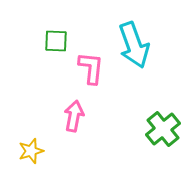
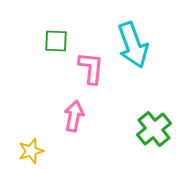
cyan arrow: moved 1 px left
green cross: moved 9 px left
